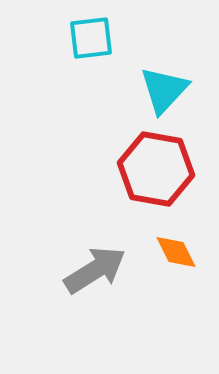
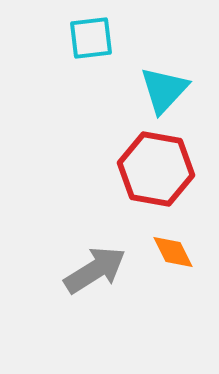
orange diamond: moved 3 px left
